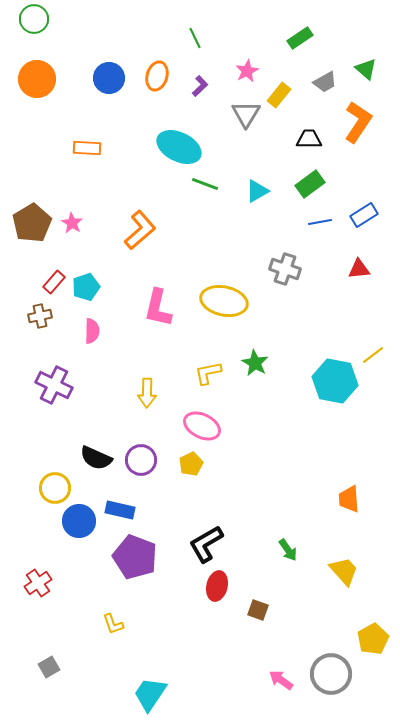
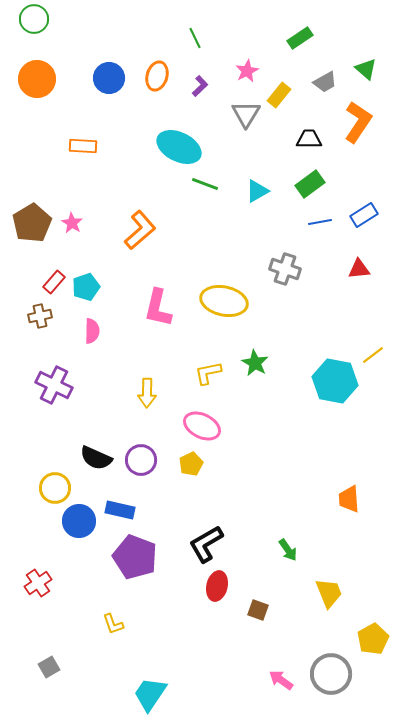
orange rectangle at (87, 148): moved 4 px left, 2 px up
yellow trapezoid at (344, 571): moved 15 px left, 22 px down; rotated 20 degrees clockwise
